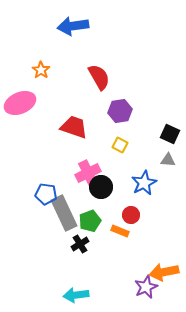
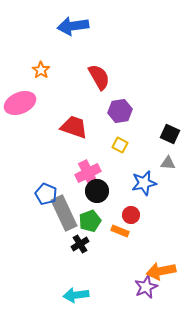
gray triangle: moved 3 px down
blue star: rotated 15 degrees clockwise
black circle: moved 4 px left, 4 px down
blue pentagon: rotated 15 degrees clockwise
orange arrow: moved 3 px left, 1 px up
